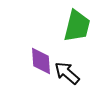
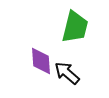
green trapezoid: moved 2 px left, 1 px down
